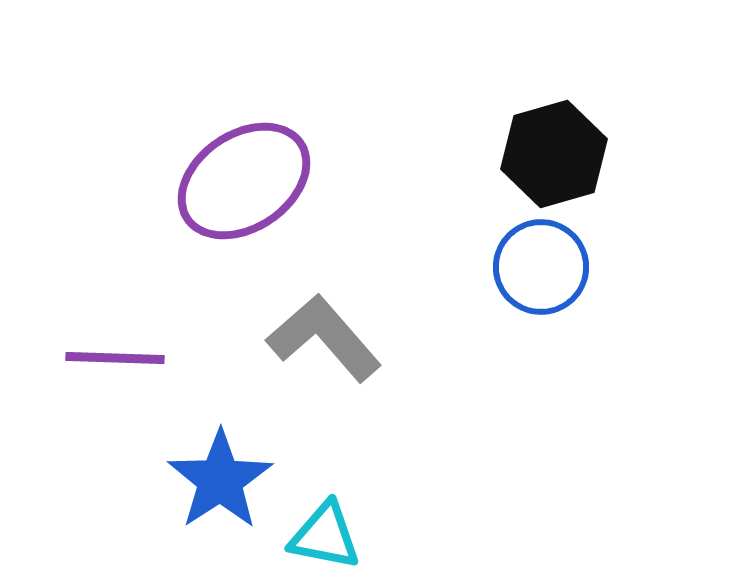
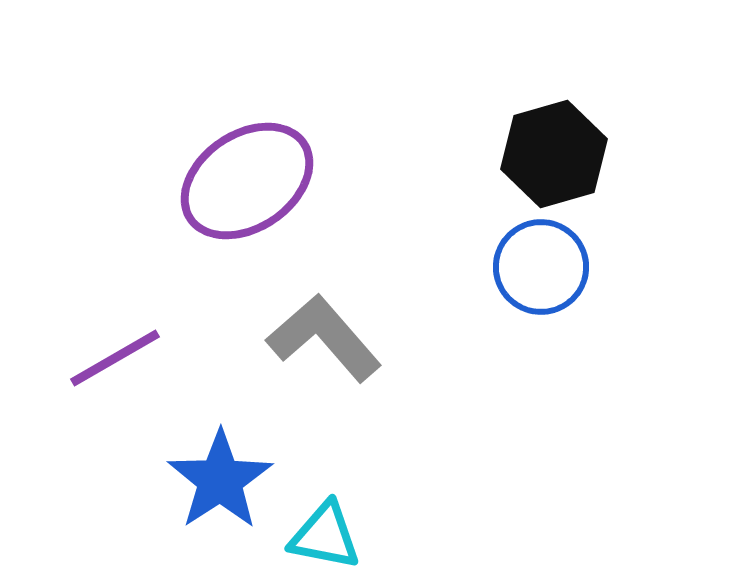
purple ellipse: moved 3 px right
purple line: rotated 32 degrees counterclockwise
